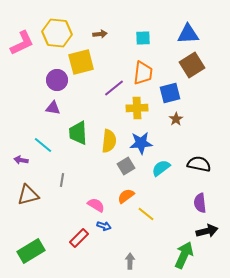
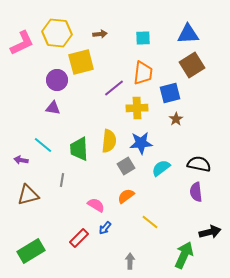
green trapezoid: moved 1 px right, 16 px down
purple semicircle: moved 4 px left, 11 px up
yellow line: moved 4 px right, 8 px down
blue arrow: moved 1 px right, 2 px down; rotated 112 degrees clockwise
black arrow: moved 3 px right, 1 px down
